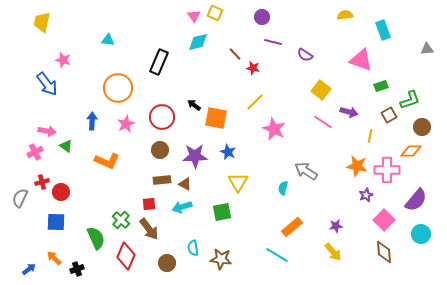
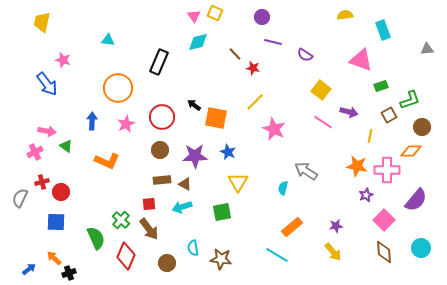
cyan circle at (421, 234): moved 14 px down
black cross at (77, 269): moved 8 px left, 4 px down
